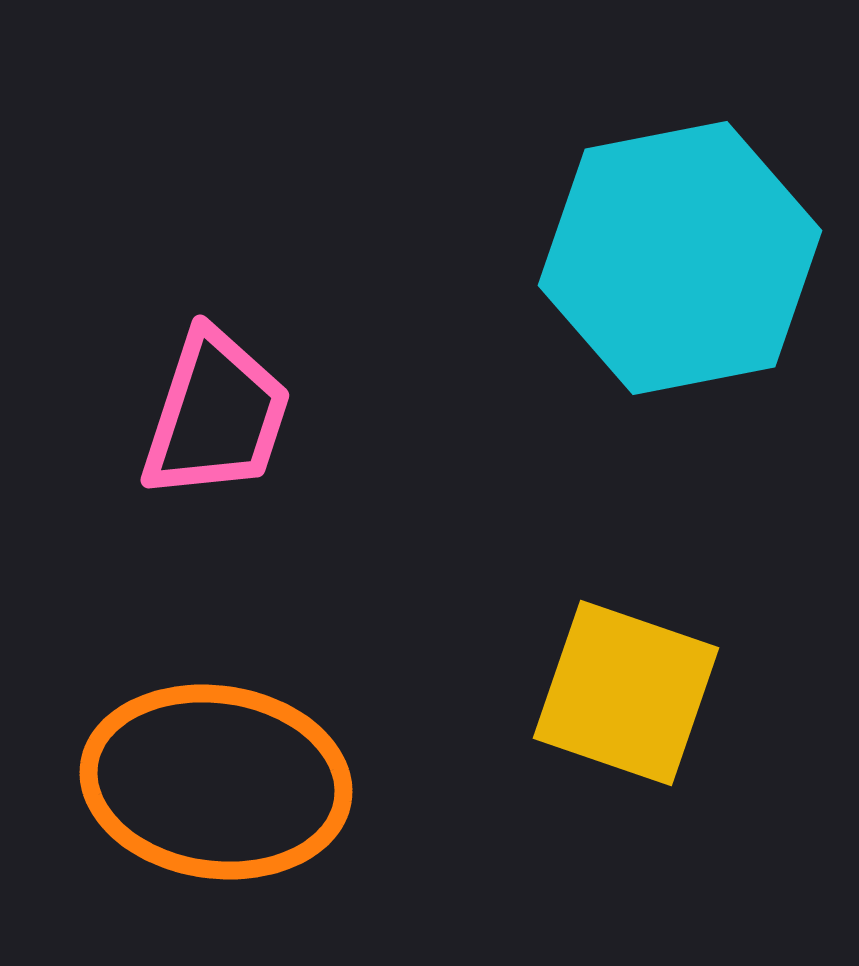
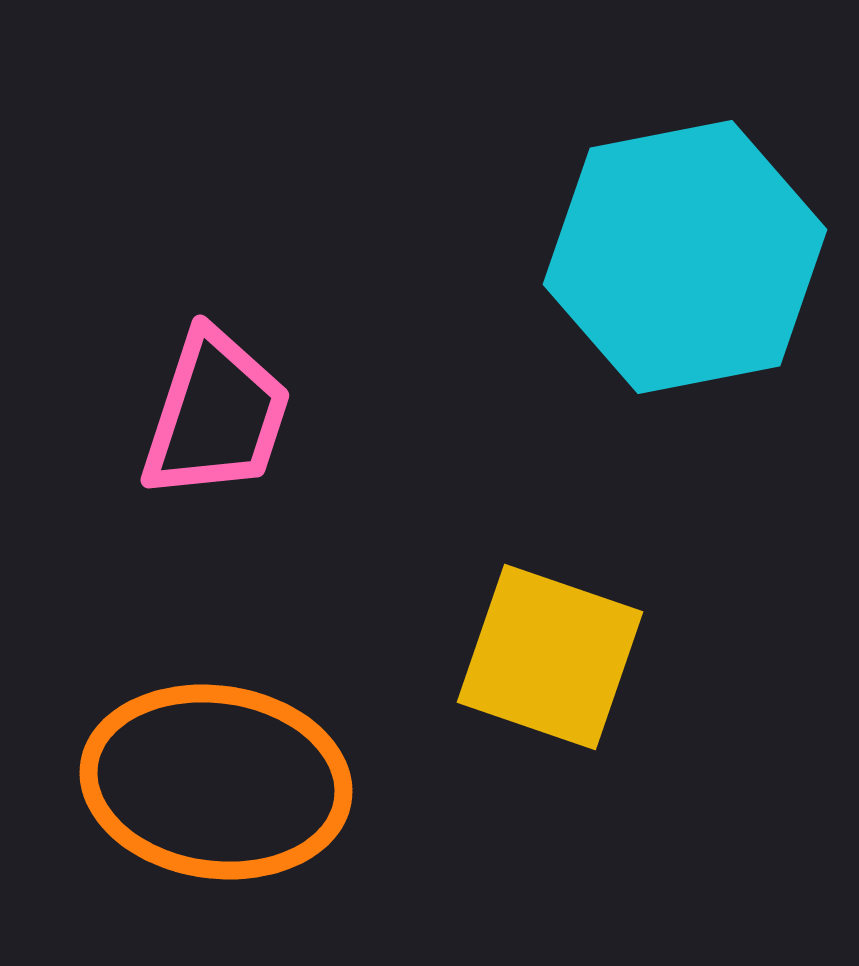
cyan hexagon: moved 5 px right, 1 px up
yellow square: moved 76 px left, 36 px up
